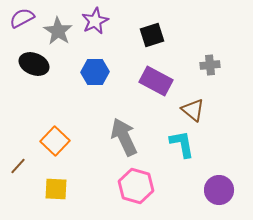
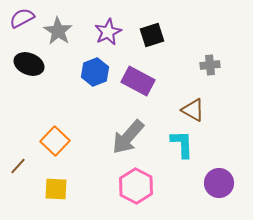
purple star: moved 13 px right, 11 px down
black ellipse: moved 5 px left
blue hexagon: rotated 20 degrees counterclockwise
purple rectangle: moved 18 px left
brown triangle: rotated 10 degrees counterclockwise
gray arrow: moved 4 px right; rotated 114 degrees counterclockwise
cyan L-shape: rotated 8 degrees clockwise
pink hexagon: rotated 12 degrees clockwise
purple circle: moved 7 px up
